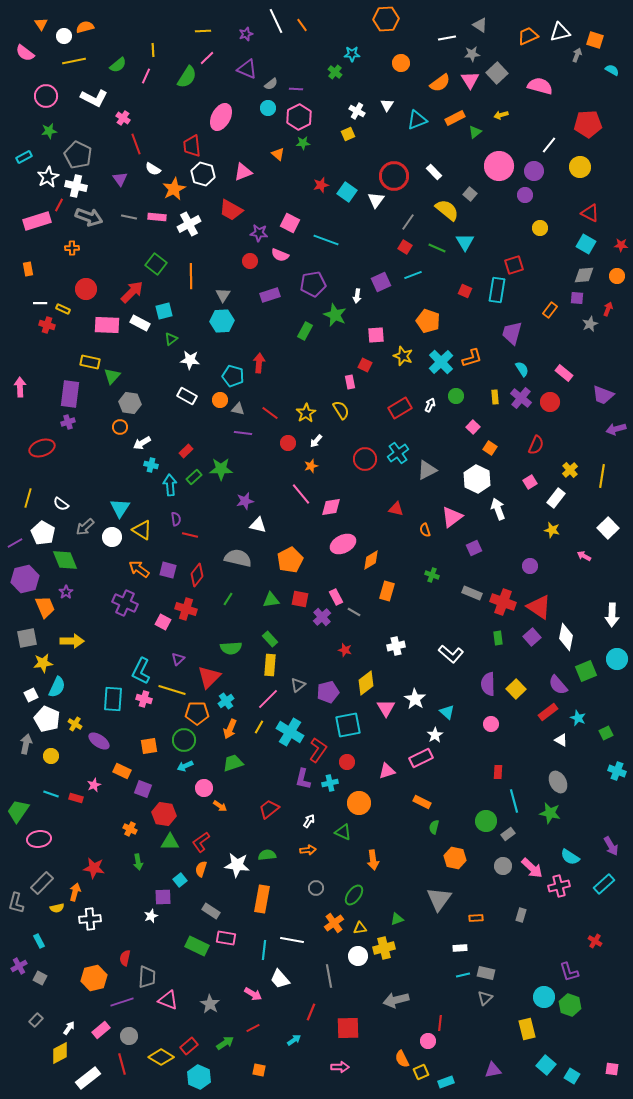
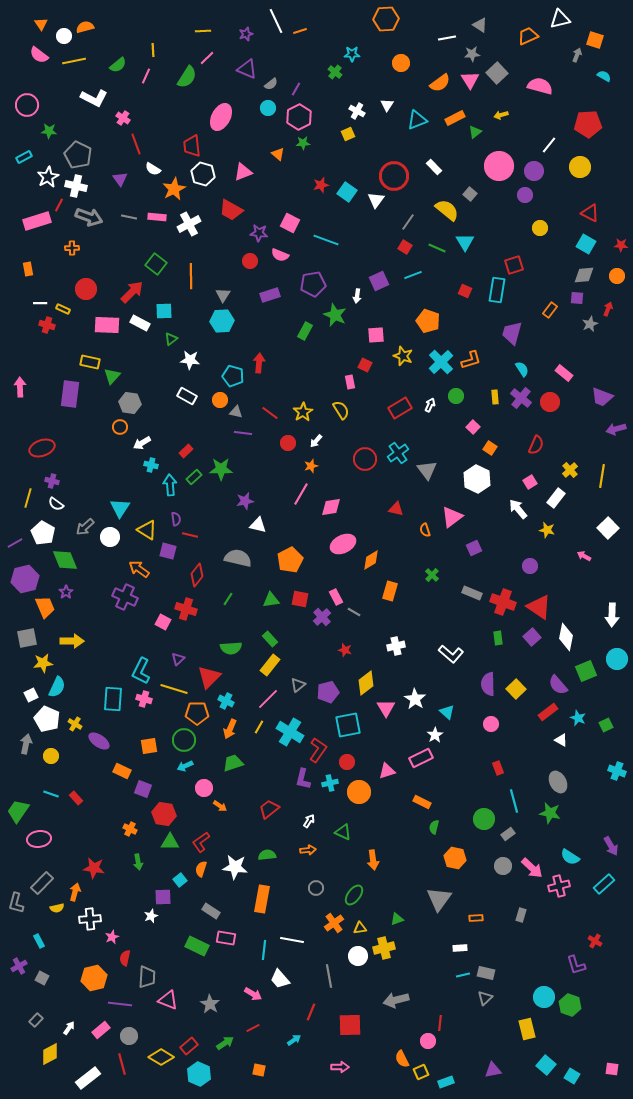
orange line at (302, 25): moved 2 px left, 6 px down; rotated 72 degrees counterclockwise
white triangle at (560, 32): moved 13 px up
pink semicircle at (25, 53): moved 14 px right, 2 px down
cyan semicircle at (612, 70): moved 8 px left, 6 px down
purple line at (296, 89): rotated 64 degrees counterclockwise
pink circle at (46, 96): moved 19 px left, 9 px down
green star at (49, 131): rotated 14 degrees clockwise
white rectangle at (434, 172): moved 5 px up
purple square at (381, 282): moved 2 px left, 1 px up
cyan square at (164, 311): rotated 12 degrees clockwise
orange L-shape at (472, 358): moved 1 px left, 2 px down
purple trapezoid at (603, 395): moved 1 px left, 2 px down
gray triangle at (238, 409): moved 2 px left, 3 px down
yellow star at (306, 413): moved 3 px left, 1 px up
purple cross at (68, 422): moved 16 px left, 59 px down; rotated 32 degrees clockwise
gray triangle at (427, 470): rotated 40 degrees counterclockwise
pink line at (301, 494): rotated 70 degrees clockwise
white semicircle at (61, 504): moved 5 px left
white arrow at (498, 509): moved 20 px right; rotated 20 degrees counterclockwise
yellow triangle at (142, 530): moved 5 px right
yellow star at (552, 530): moved 5 px left
white circle at (112, 537): moved 2 px left
purple square at (168, 570): moved 19 px up
green cross at (432, 575): rotated 24 degrees clockwise
orange rectangle at (387, 591): moved 3 px right
purple cross at (125, 603): moved 6 px up
yellow rectangle at (270, 665): rotated 35 degrees clockwise
yellow line at (172, 690): moved 2 px right, 1 px up
cyan cross at (226, 701): rotated 28 degrees counterclockwise
green square at (606, 733): moved 8 px up
red rectangle at (498, 772): moved 4 px up; rotated 24 degrees counterclockwise
pink star at (94, 785): moved 18 px right, 152 px down
red rectangle at (76, 798): rotated 32 degrees clockwise
orange circle at (359, 803): moved 11 px up
green circle at (486, 821): moved 2 px left, 2 px up
white star at (237, 865): moved 2 px left, 2 px down
purple L-shape at (569, 972): moved 7 px right, 7 px up
gray square at (40, 978): moved 2 px right
purple line at (122, 1002): moved 2 px left, 2 px down; rotated 25 degrees clockwise
red square at (348, 1028): moved 2 px right, 3 px up
yellow diamond at (60, 1053): moved 10 px left, 1 px down
cyan hexagon at (199, 1077): moved 3 px up
